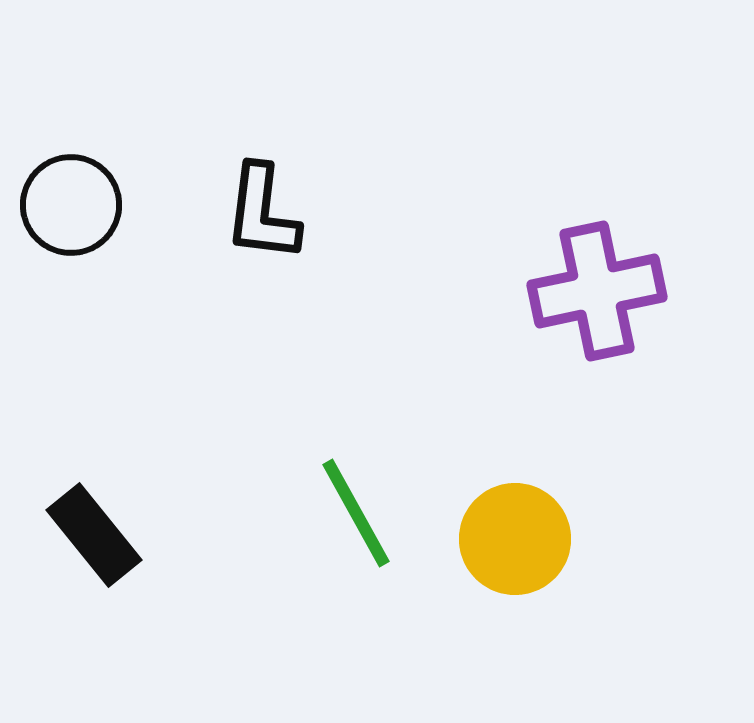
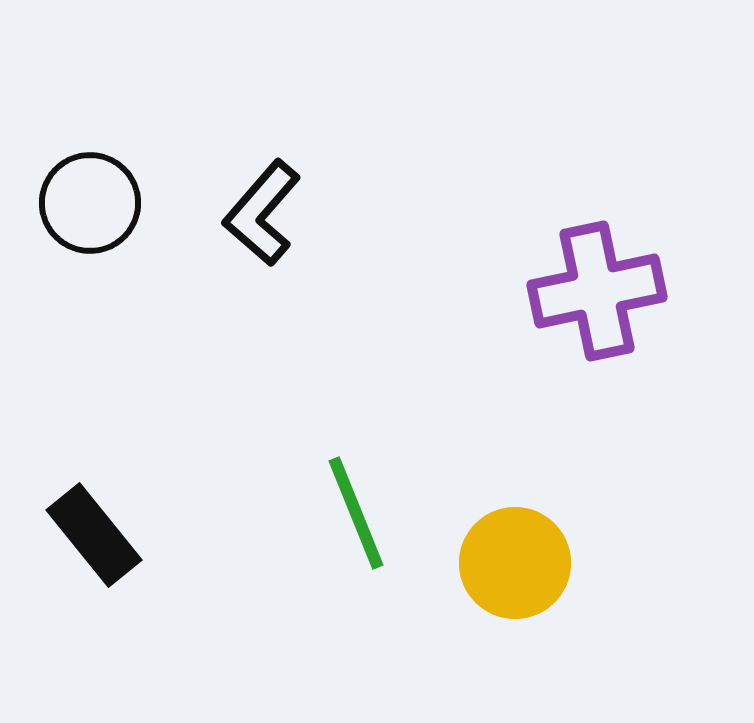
black circle: moved 19 px right, 2 px up
black L-shape: rotated 34 degrees clockwise
green line: rotated 7 degrees clockwise
yellow circle: moved 24 px down
